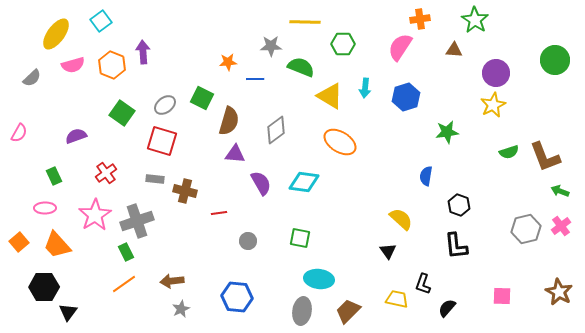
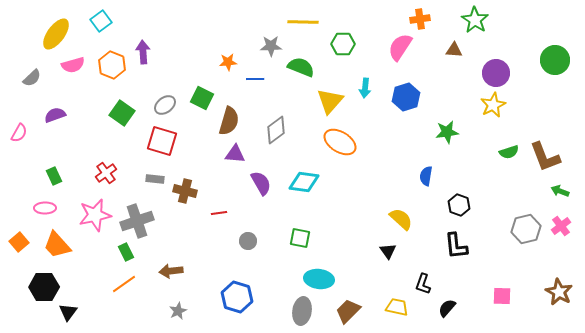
yellow line at (305, 22): moved 2 px left
yellow triangle at (330, 96): moved 5 px down; rotated 40 degrees clockwise
purple semicircle at (76, 136): moved 21 px left, 21 px up
pink star at (95, 215): rotated 20 degrees clockwise
brown arrow at (172, 281): moved 1 px left, 10 px up
blue hexagon at (237, 297): rotated 12 degrees clockwise
yellow trapezoid at (397, 299): moved 8 px down
gray star at (181, 309): moved 3 px left, 2 px down
